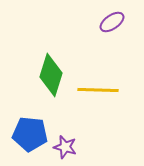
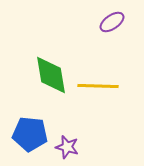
green diamond: rotated 27 degrees counterclockwise
yellow line: moved 4 px up
purple star: moved 2 px right
